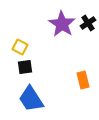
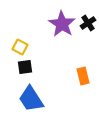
orange rectangle: moved 4 px up
